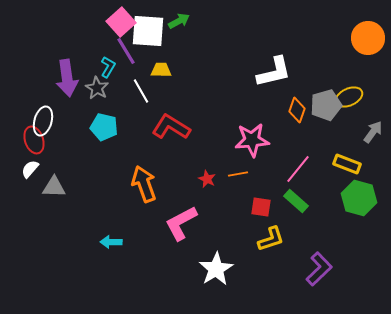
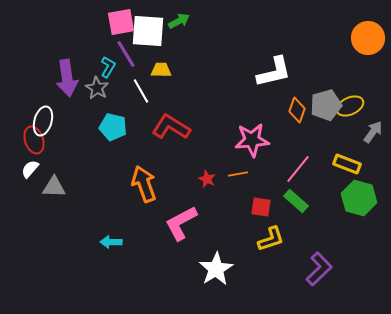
pink square: rotated 32 degrees clockwise
purple line: moved 3 px down
yellow ellipse: moved 1 px right, 9 px down
cyan pentagon: moved 9 px right
